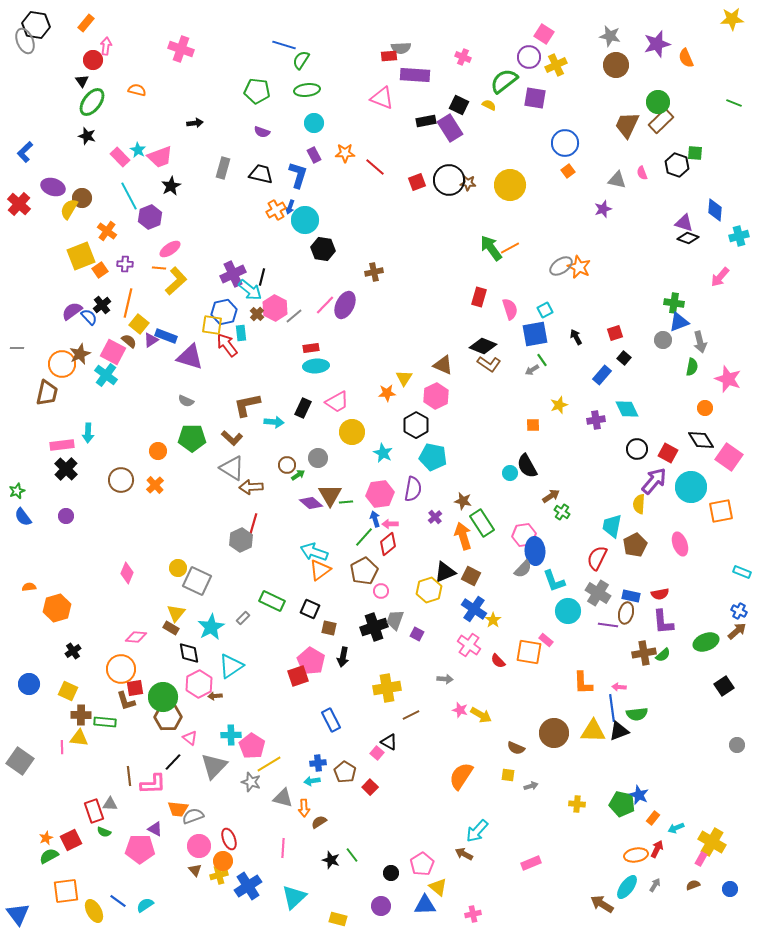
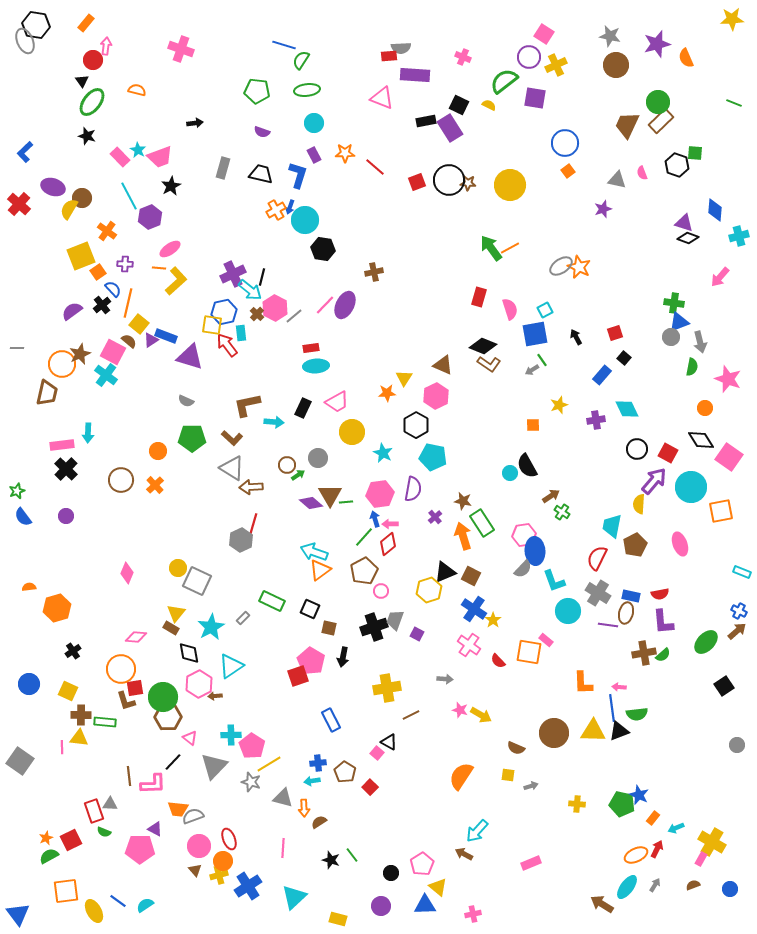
orange square at (100, 270): moved 2 px left, 2 px down
blue semicircle at (89, 317): moved 24 px right, 28 px up
gray circle at (663, 340): moved 8 px right, 3 px up
green ellipse at (706, 642): rotated 25 degrees counterclockwise
orange ellipse at (636, 855): rotated 15 degrees counterclockwise
